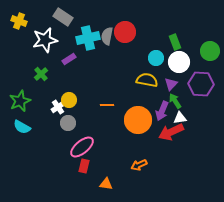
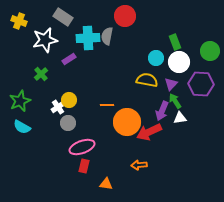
red circle: moved 16 px up
cyan cross: rotated 10 degrees clockwise
orange circle: moved 11 px left, 2 px down
red arrow: moved 22 px left
pink ellipse: rotated 20 degrees clockwise
orange arrow: rotated 21 degrees clockwise
